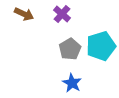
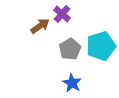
brown arrow: moved 16 px right, 12 px down; rotated 60 degrees counterclockwise
